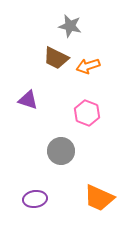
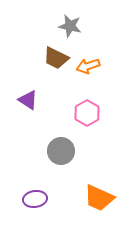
purple triangle: rotated 15 degrees clockwise
pink hexagon: rotated 10 degrees clockwise
